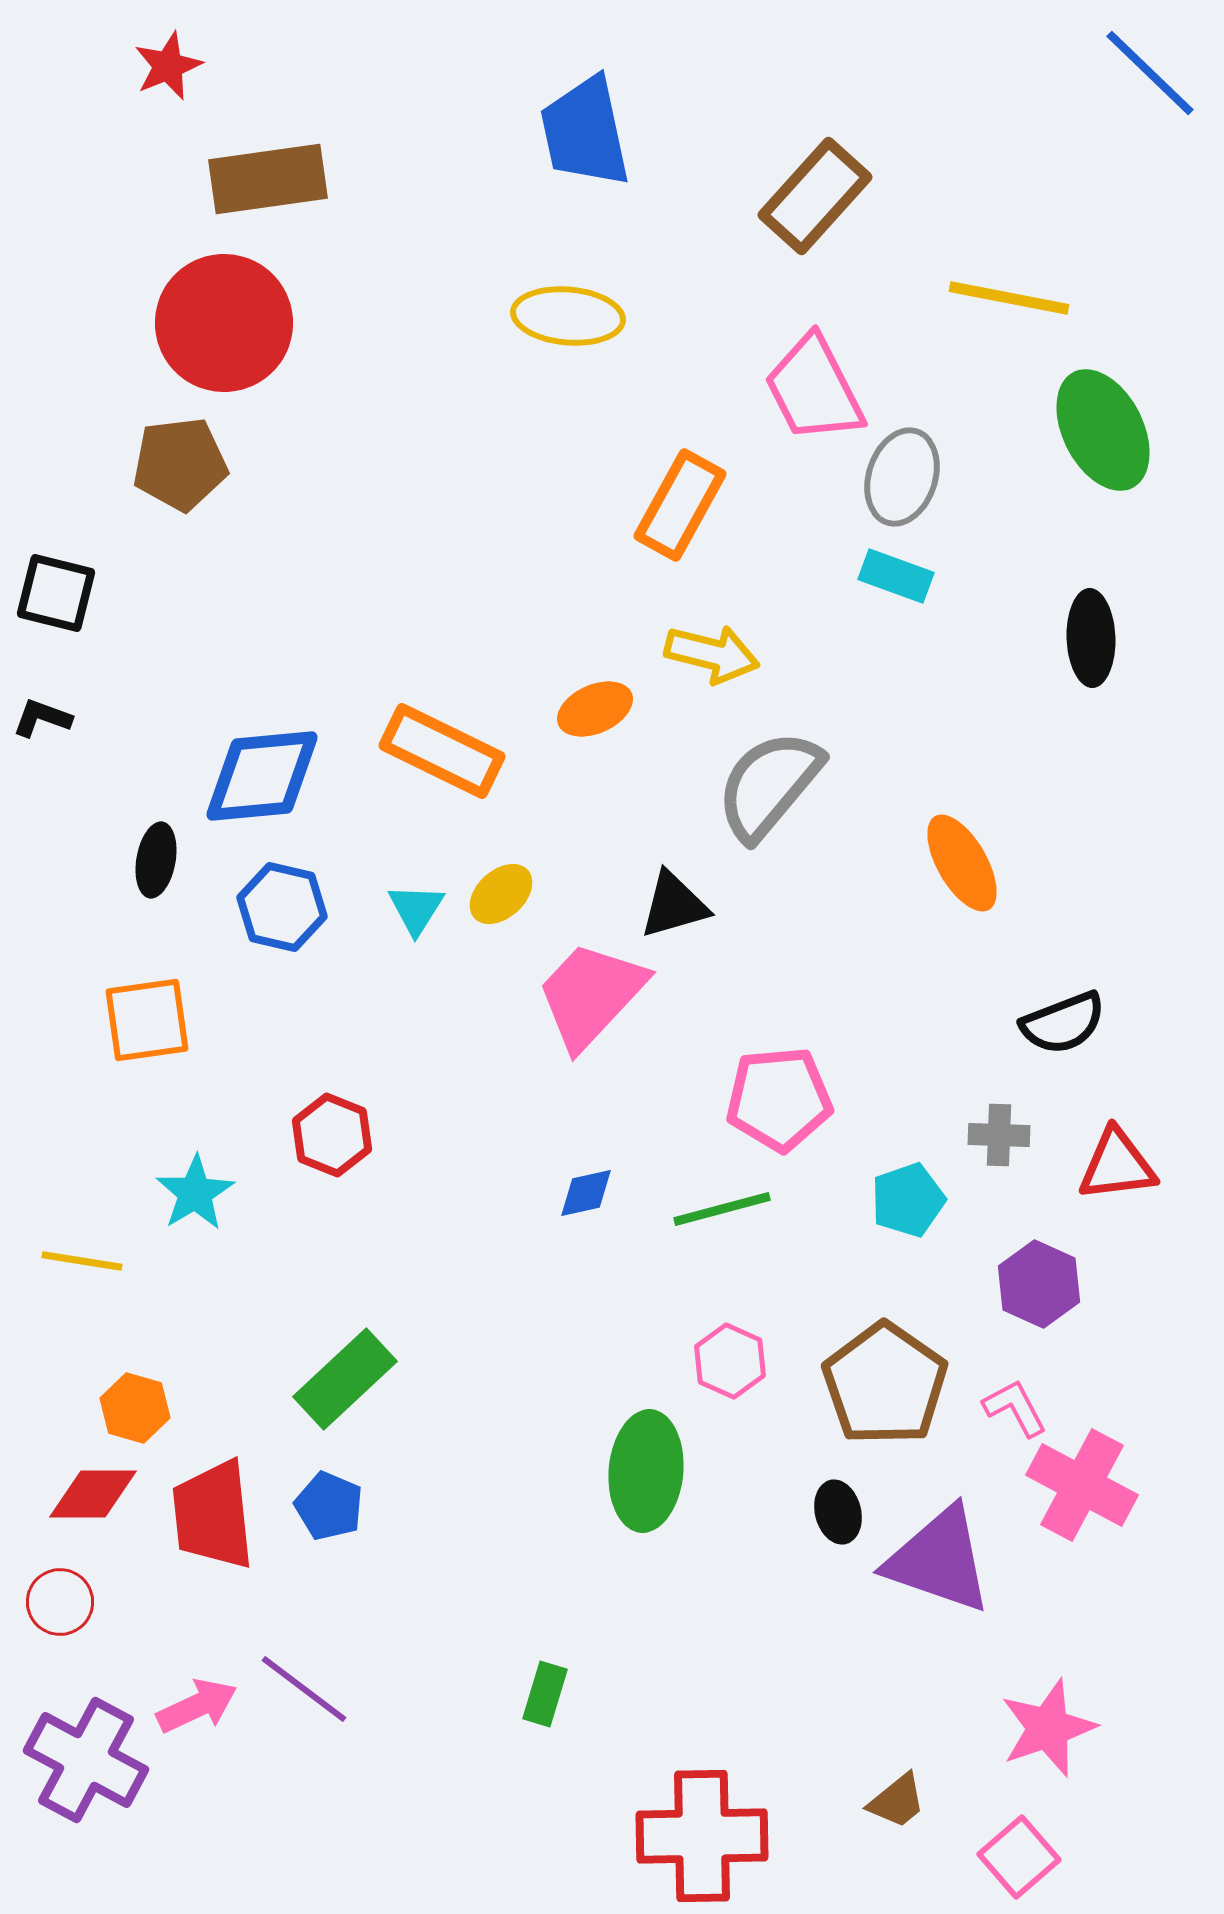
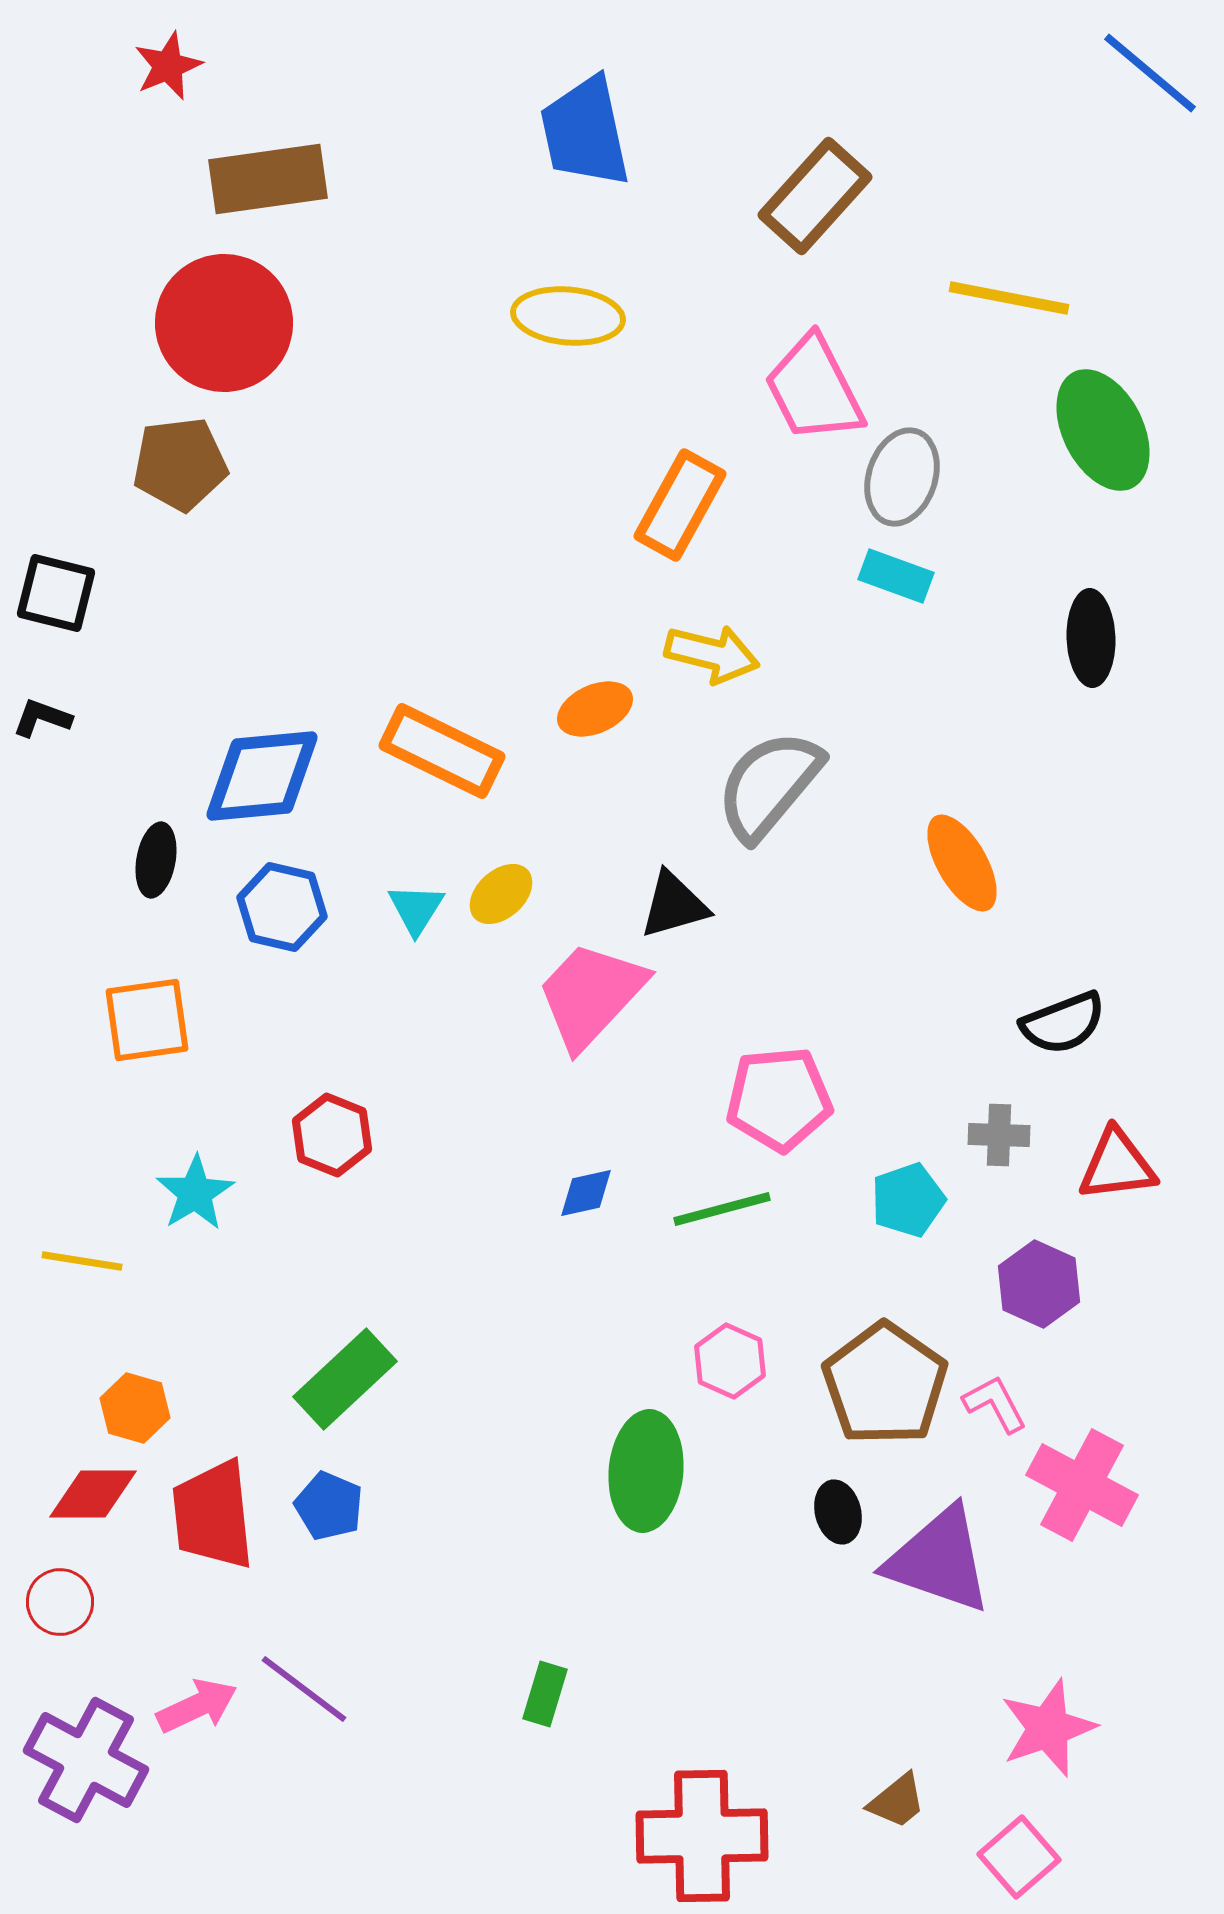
blue line at (1150, 73): rotated 4 degrees counterclockwise
pink L-shape at (1015, 1408): moved 20 px left, 4 px up
